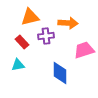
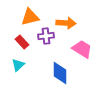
orange arrow: moved 2 px left
pink trapezoid: moved 2 px left, 1 px up; rotated 50 degrees clockwise
cyan triangle: rotated 32 degrees counterclockwise
